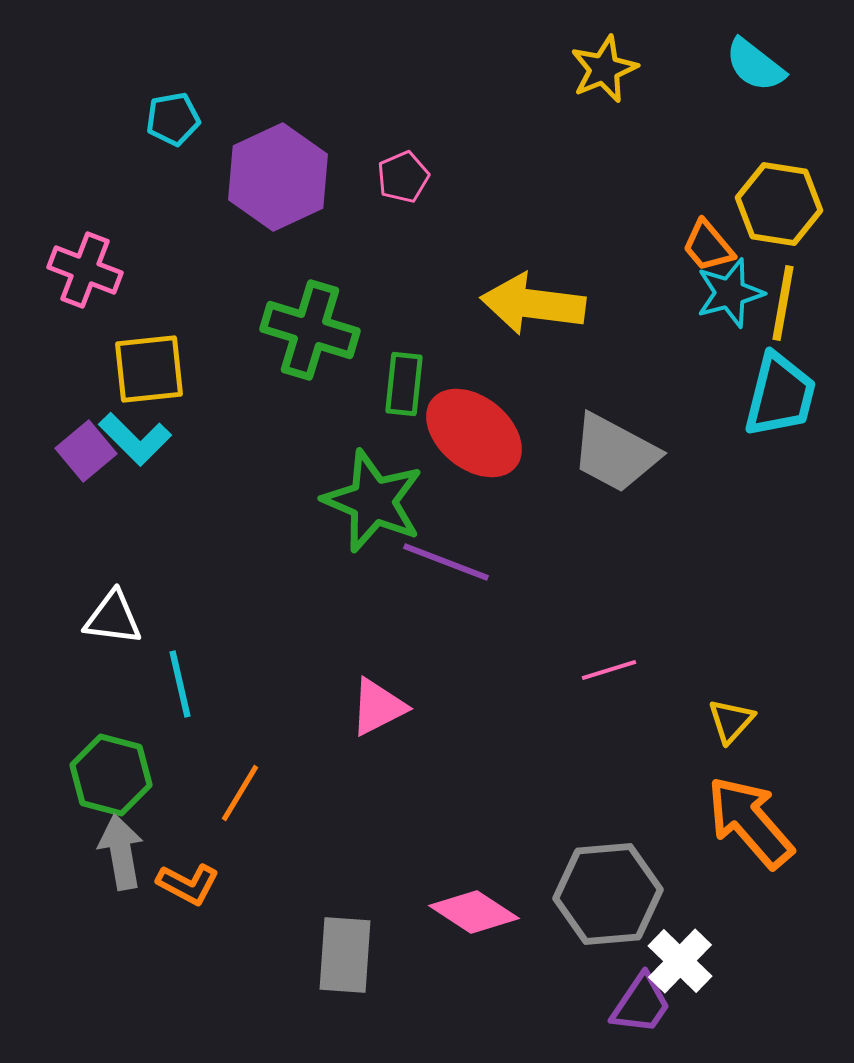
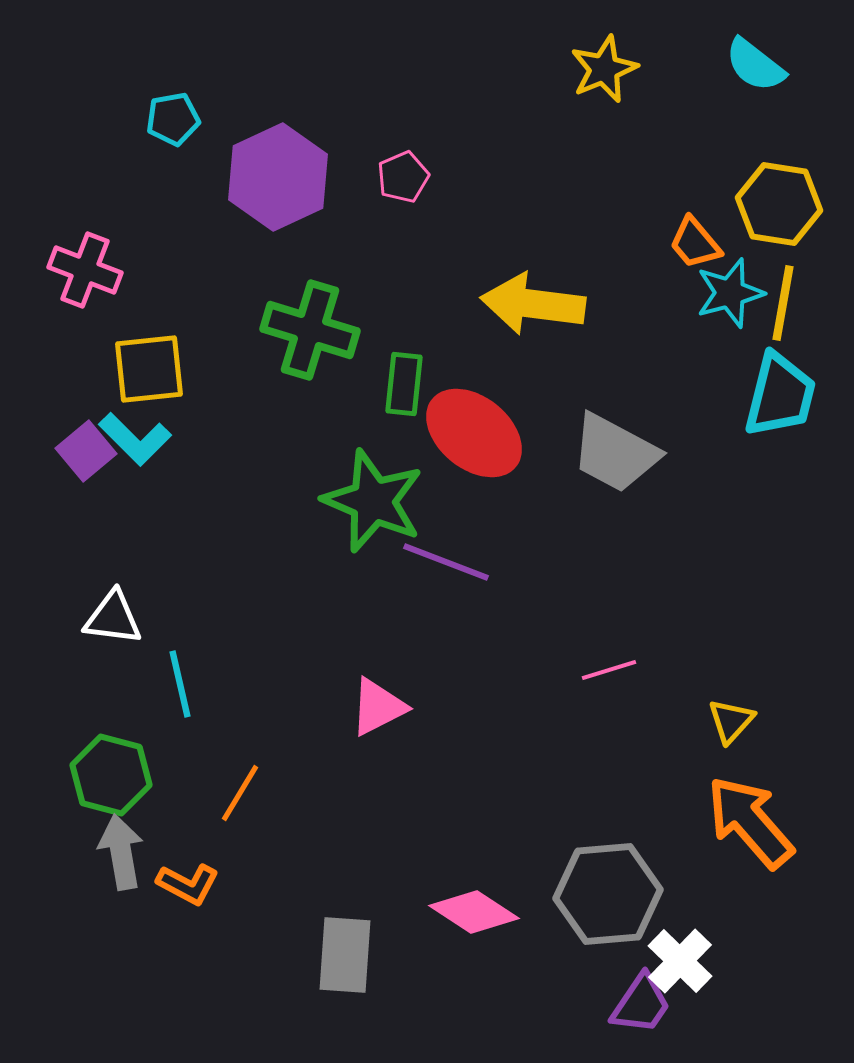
orange trapezoid: moved 13 px left, 3 px up
